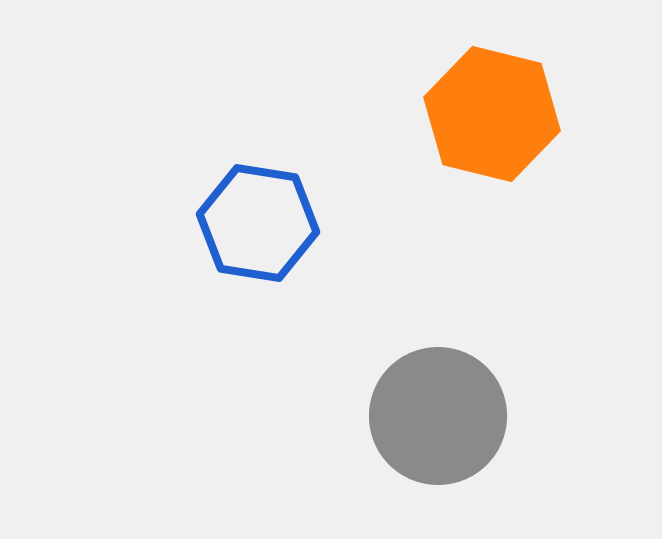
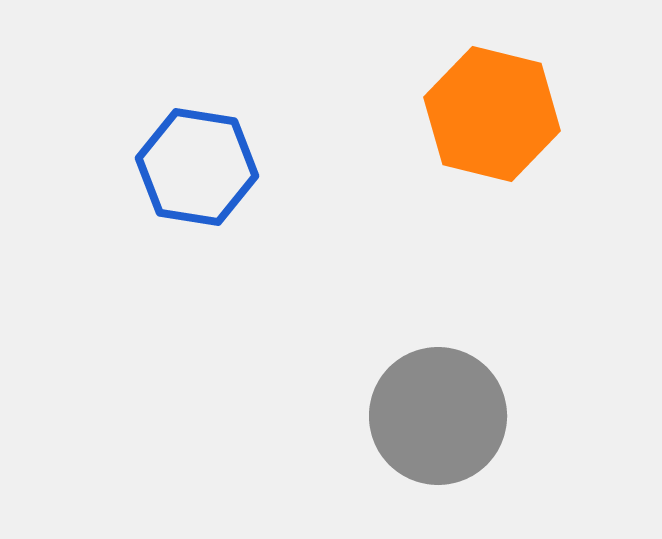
blue hexagon: moved 61 px left, 56 px up
